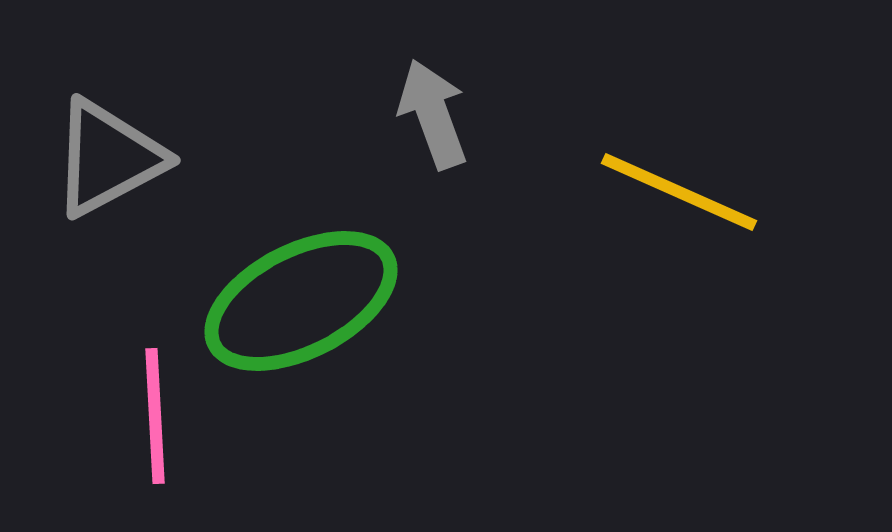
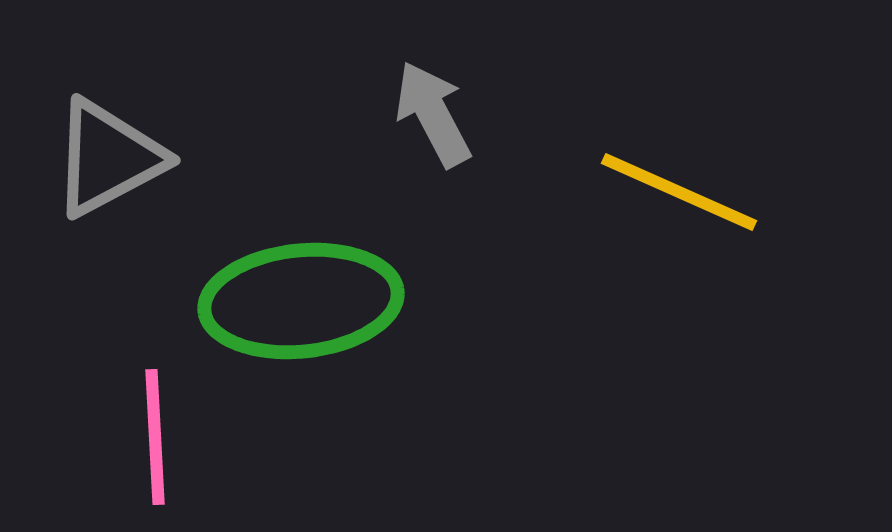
gray arrow: rotated 8 degrees counterclockwise
green ellipse: rotated 21 degrees clockwise
pink line: moved 21 px down
